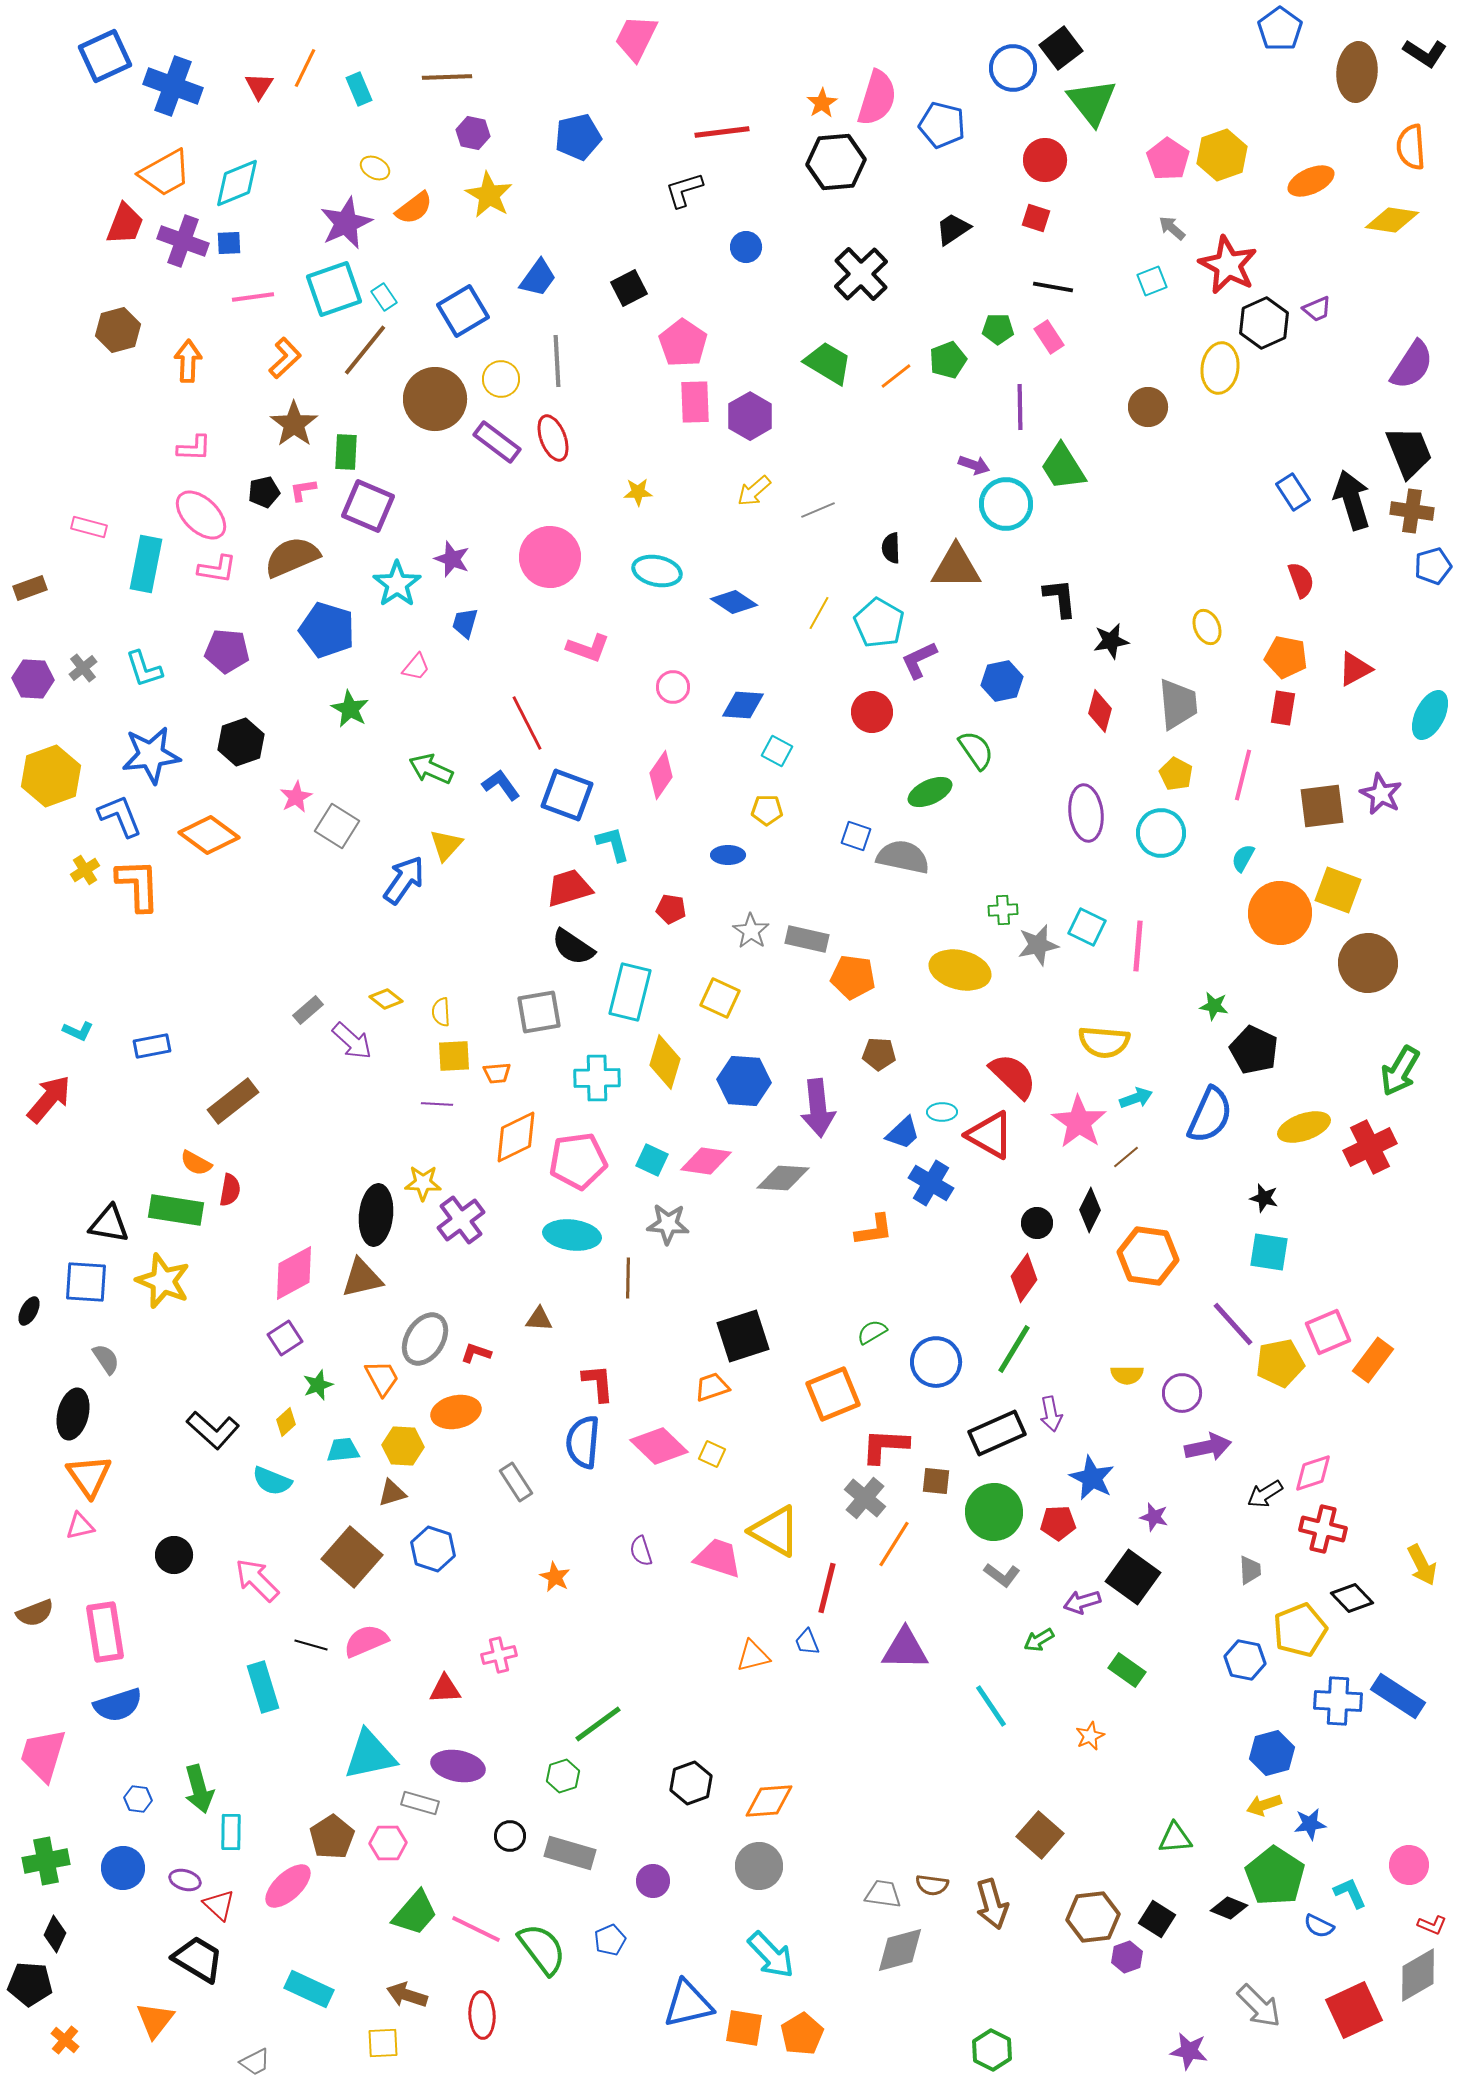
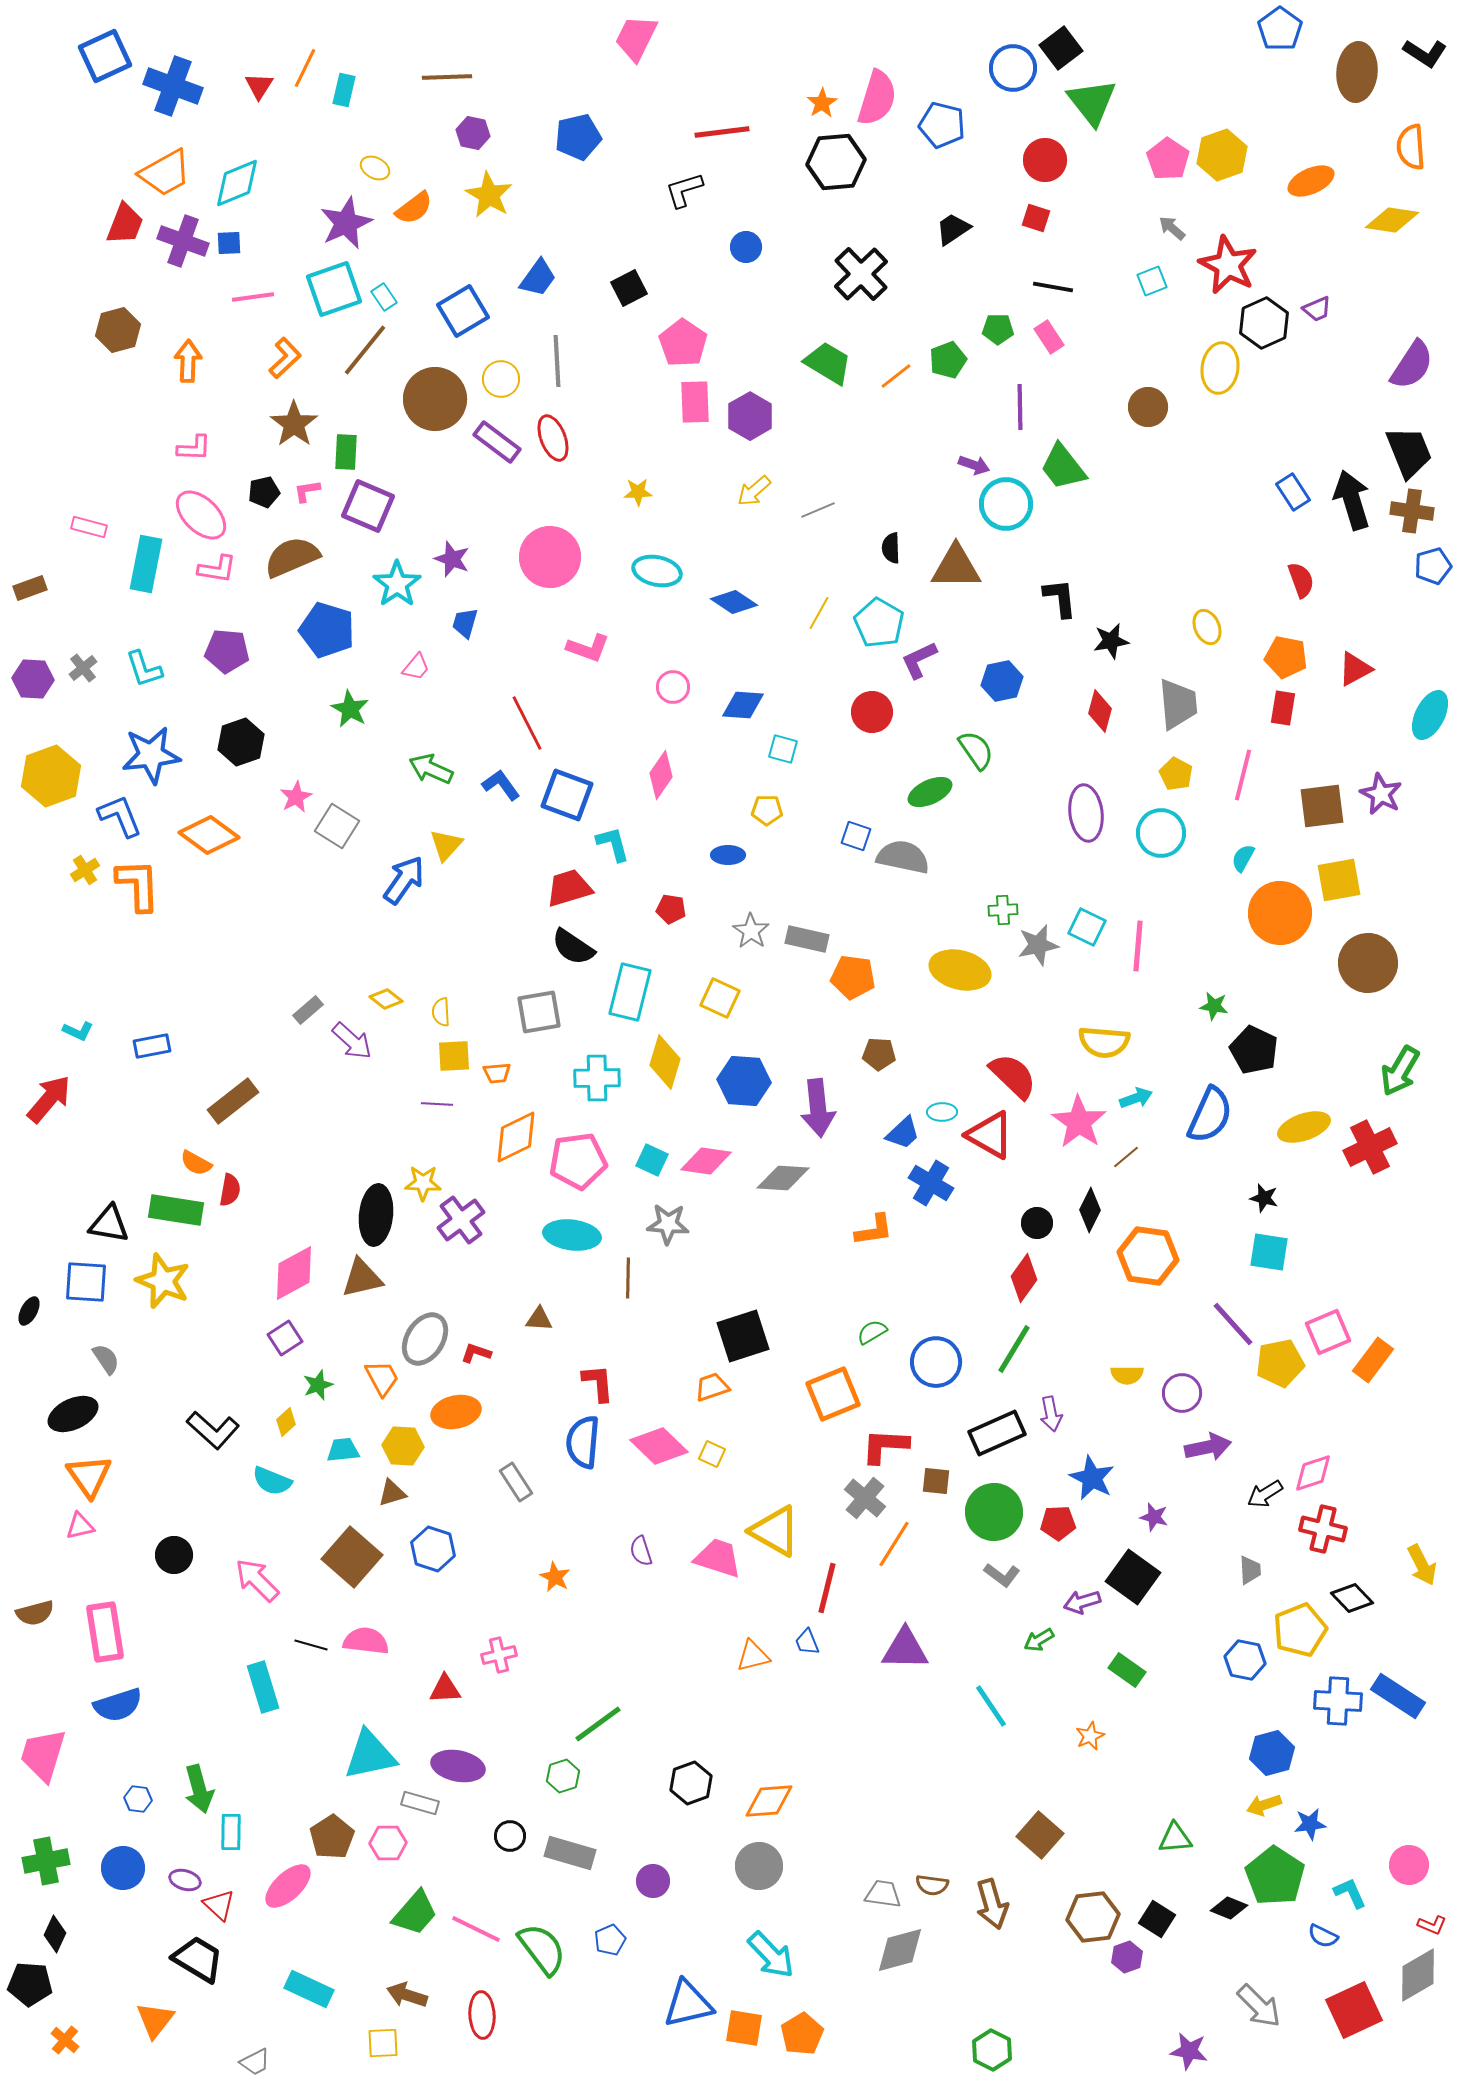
cyan rectangle at (359, 89): moved 15 px left, 1 px down; rotated 36 degrees clockwise
green trapezoid at (1063, 467): rotated 6 degrees counterclockwise
pink L-shape at (303, 490): moved 4 px right, 1 px down
cyan square at (777, 751): moved 6 px right, 2 px up; rotated 12 degrees counterclockwise
yellow square at (1338, 890): moved 1 px right, 10 px up; rotated 30 degrees counterclockwise
black ellipse at (73, 1414): rotated 51 degrees clockwise
brown semicircle at (35, 1613): rotated 6 degrees clockwise
pink semicircle at (366, 1641): rotated 30 degrees clockwise
blue semicircle at (1319, 1926): moved 4 px right, 10 px down
